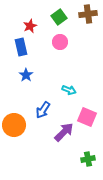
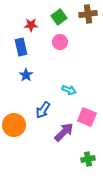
red star: moved 1 px right, 1 px up; rotated 24 degrees clockwise
